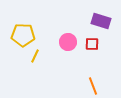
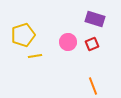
purple rectangle: moved 6 px left, 2 px up
yellow pentagon: rotated 20 degrees counterclockwise
red square: rotated 24 degrees counterclockwise
yellow line: rotated 56 degrees clockwise
